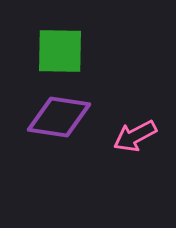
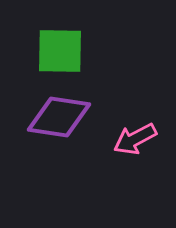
pink arrow: moved 3 px down
